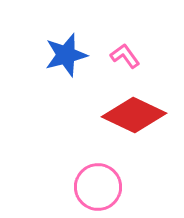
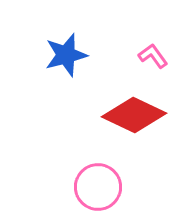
pink L-shape: moved 28 px right
